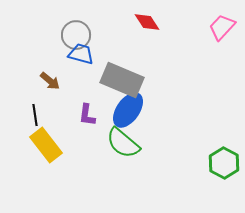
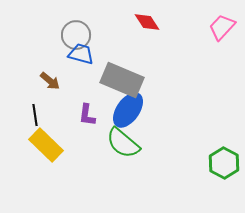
yellow rectangle: rotated 8 degrees counterclockwise
